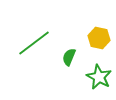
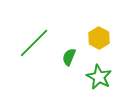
yellow hexagon: rotated 15 degrees clockwise
green line: rotated 8 degrees counterclockwise
